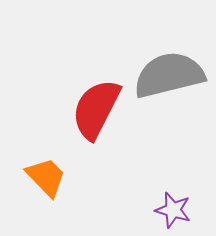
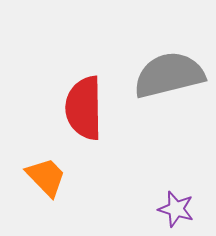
red semicircle: moved 12 px left, 1 px up; rotated 28 degrees counterclockwise
purple star: moved 3 px right, 1 px up
